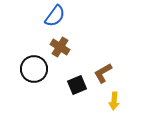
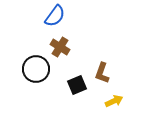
black circle: moved 2 px right
brown L-shape: moved 1 px left; rotated 40 degrees counterclockwise
yellow arrow: rotated 120 degrees counterclockwise
